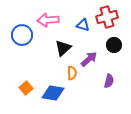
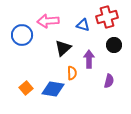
pink arrow: moved 1 px down
purple arrow: rotated 48 degrees counterclockwise
blue diamond: moved 4 px up
